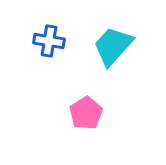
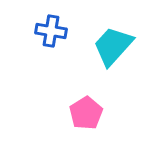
blue cross: moved 2 px right, 10 px up
